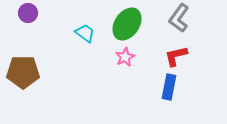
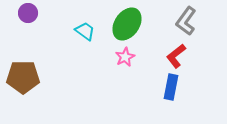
gray L-shape: moved 7 px right, 3 px down
cyan trapezoid: moved 2 px up
red L-shape: rotated 25 degrees counterclockwise
brown pentagon: moved 5 px down
blue rectangle: moved 2 px right
